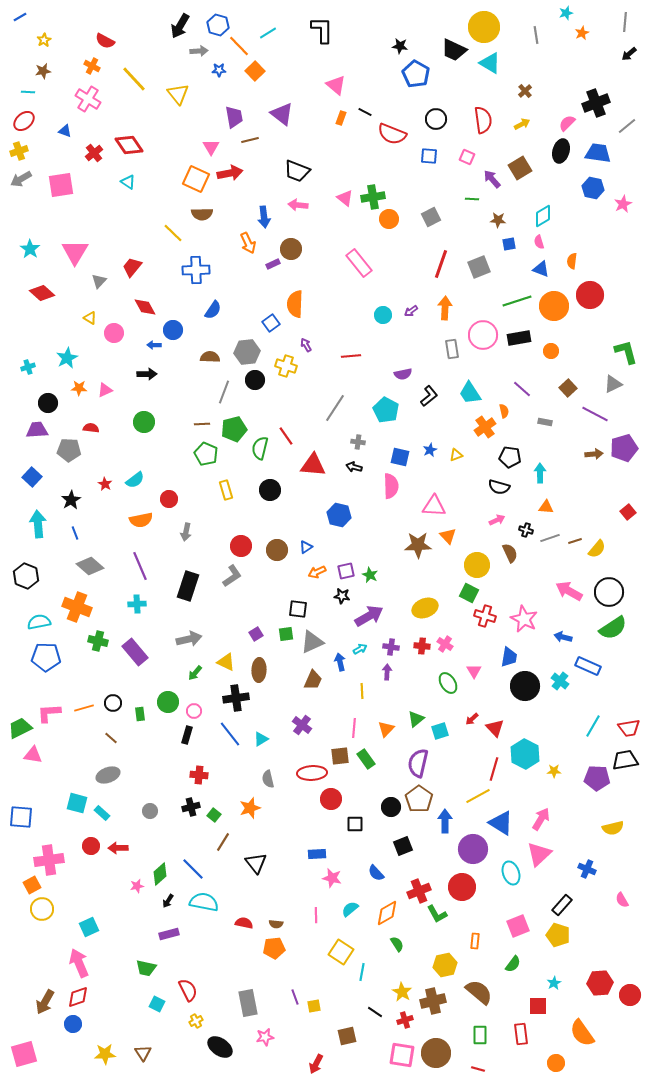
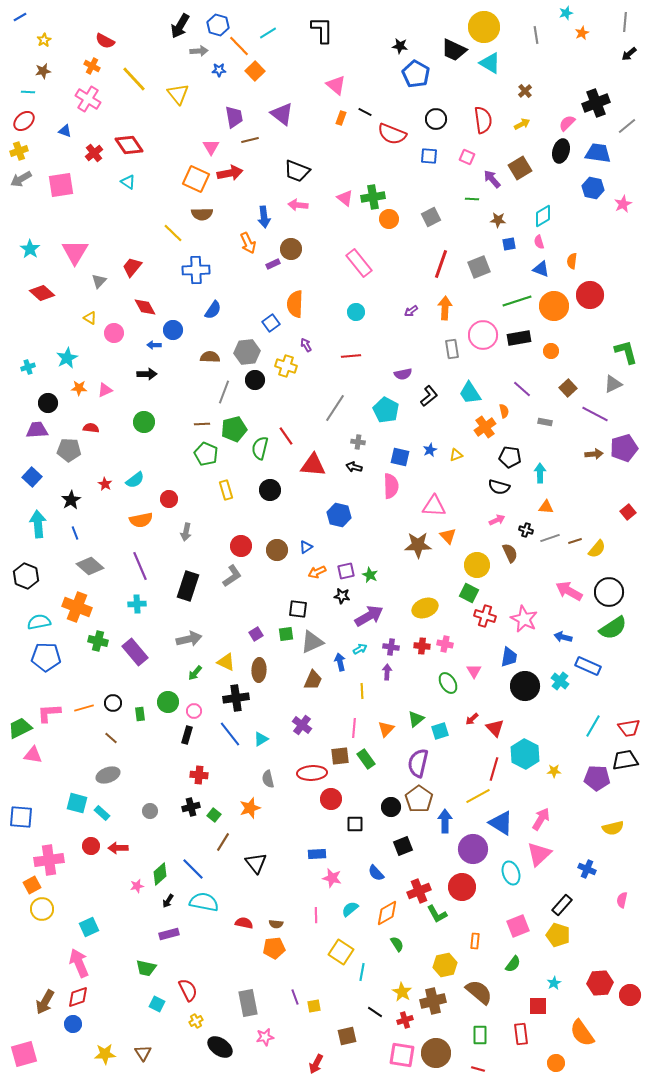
cyan circle at (383, 315): moved 27 px left, 3 px up
pink cross at (445, 644): rotated 21 degrees counterclockwise
pink semicircle at (622, 900): rotated 42 degrees clockwise
